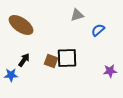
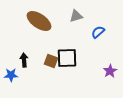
gray triangle: moved 1 px left, 1 px down
brown ellipse: moved 18 px right, 4 px up
blue semicircle: moved 2 px down
black arrow: rotated 40 degrees counterclockwise
purple star: rotated 24 degrees counterclockwise
